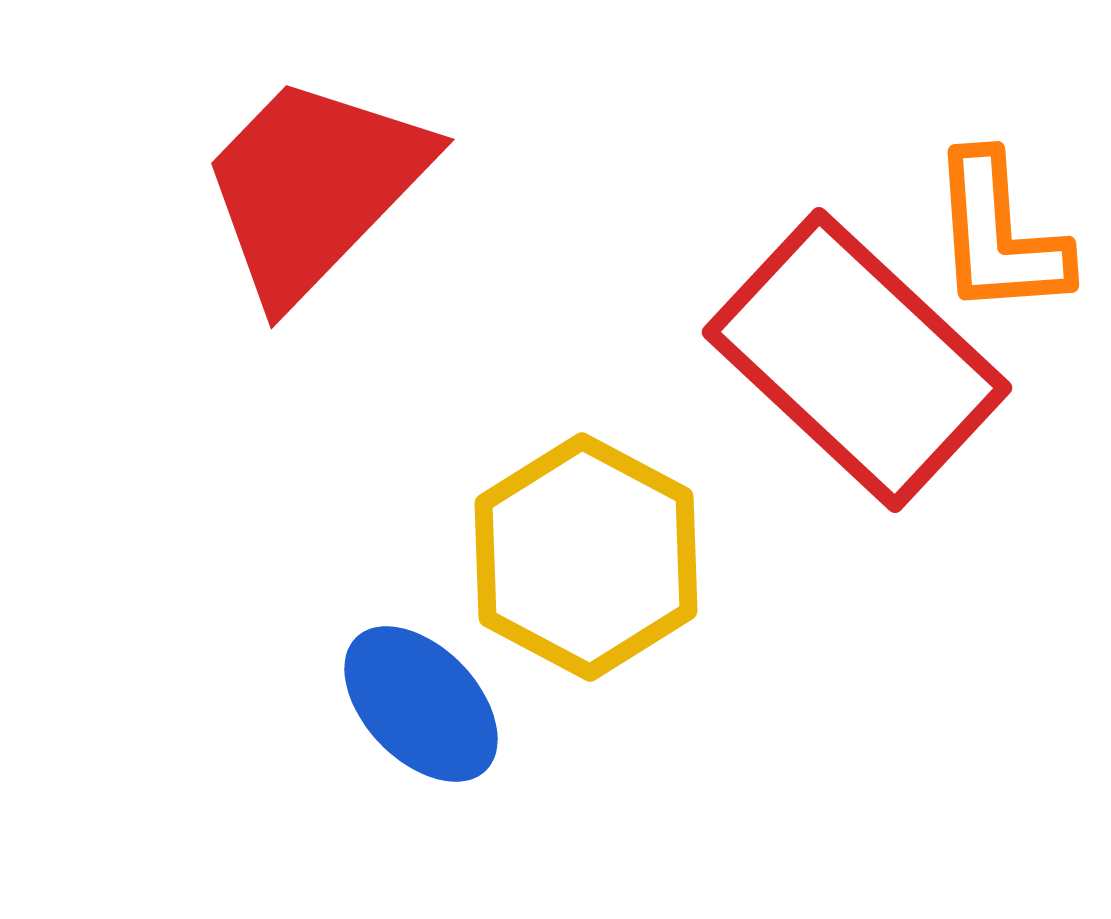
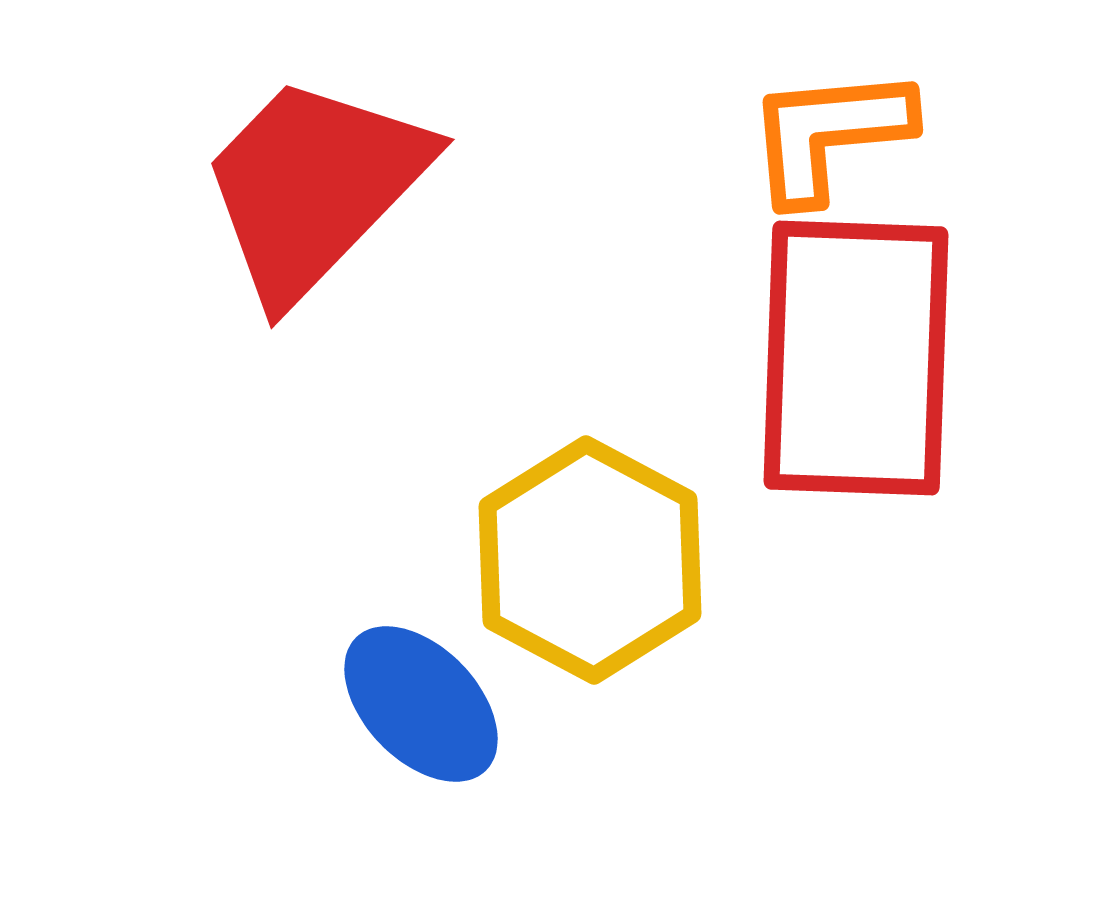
orange L-shape: moved 170 px left, 101 px up; rotated 89 degrees clockwise
red rectangle: moved 1 px left, 2 px up; rotated 49 degrees clockwise
yellow hexagon: moved 4 px right, 3 px down
